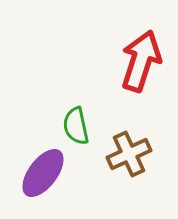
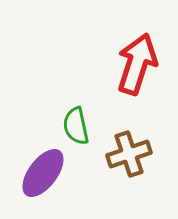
red arrow: moved 4 px left, 3 px down
brown cross: rotated 6 degrees clockwise
